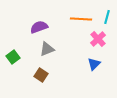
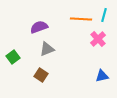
cyan line: moved 3 px left, 2 px up
blue triangle: moved 8 px right, 12 px down; rotated 32 degrees clockwise
